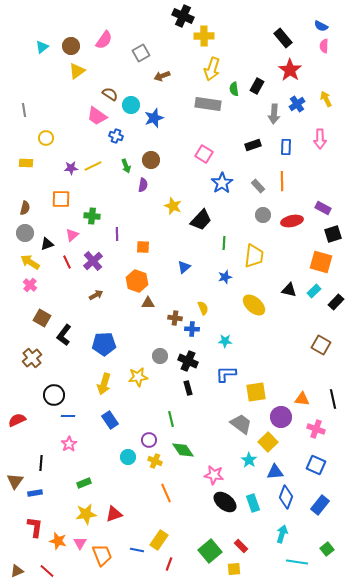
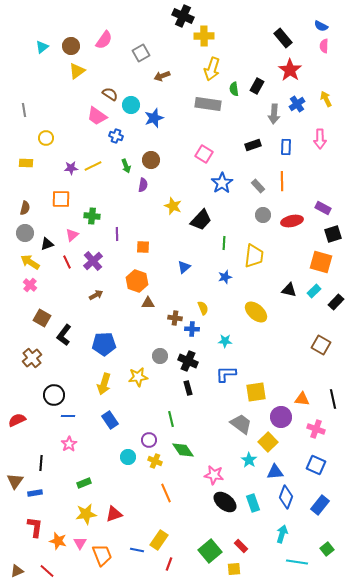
yellow ellipse at (254, 305): moved 2 px right, 7 px down
